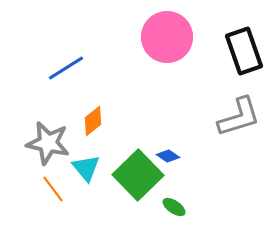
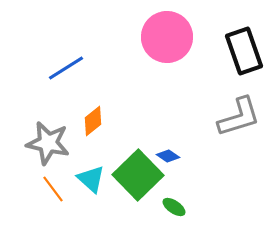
cyan triangle: moved 5 px right, 11 px down; rotated 8 degrees counterclockwise
